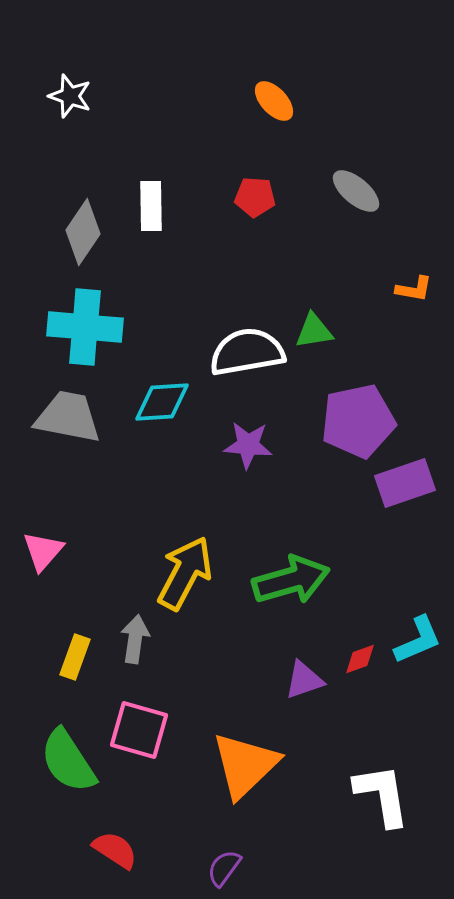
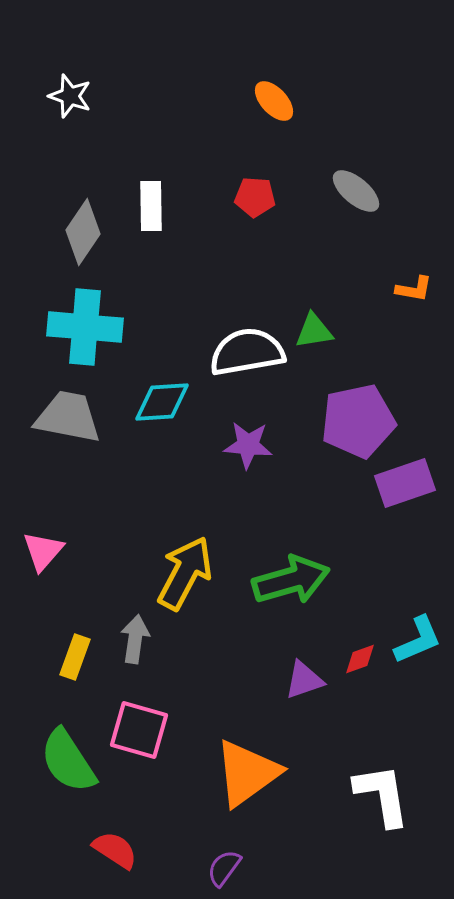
orange triangle: moved 2 px right, 8 px down; rotated 8 degrees clockwise
